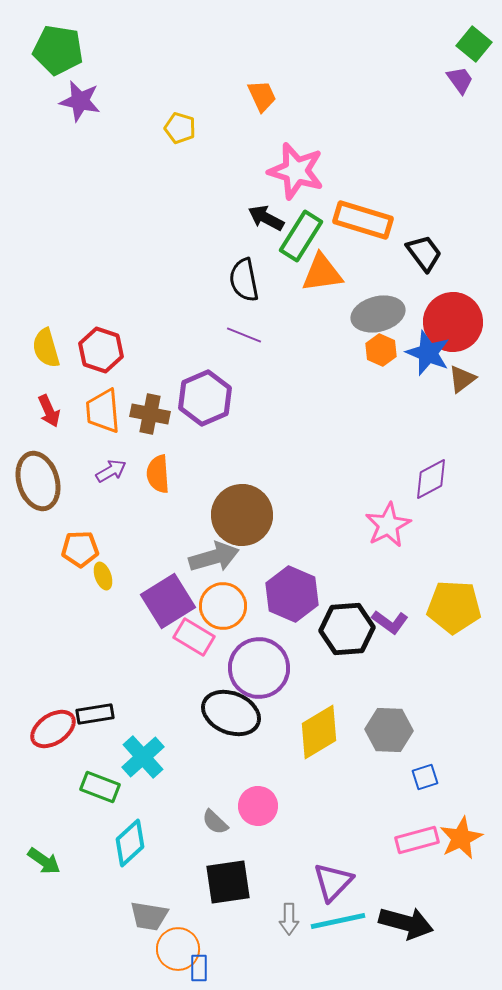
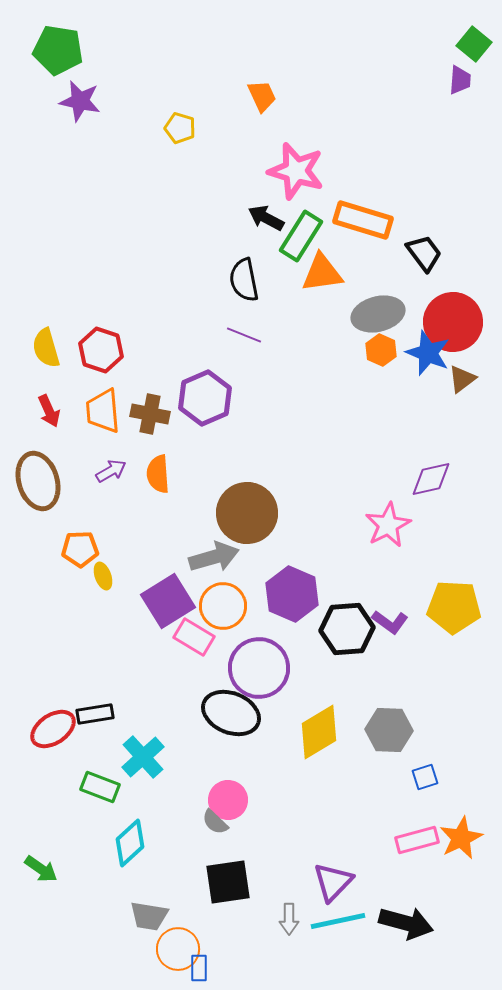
purple trapezoid at (460, 80): rotated 40 degrees clockwise
purple diamond at (431, 479): rotated 15 degrees clockwise
brown circle at (242, 515): moved 5 px right, 2 px up
pink circle at (258, 806): moved 30 px left, 6 px up
green arrow at (44, 861): moved 3 px left, 8 px down
